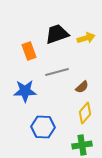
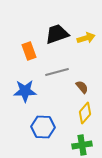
brown semicircle: rotated 88 degrees counterclockwise
